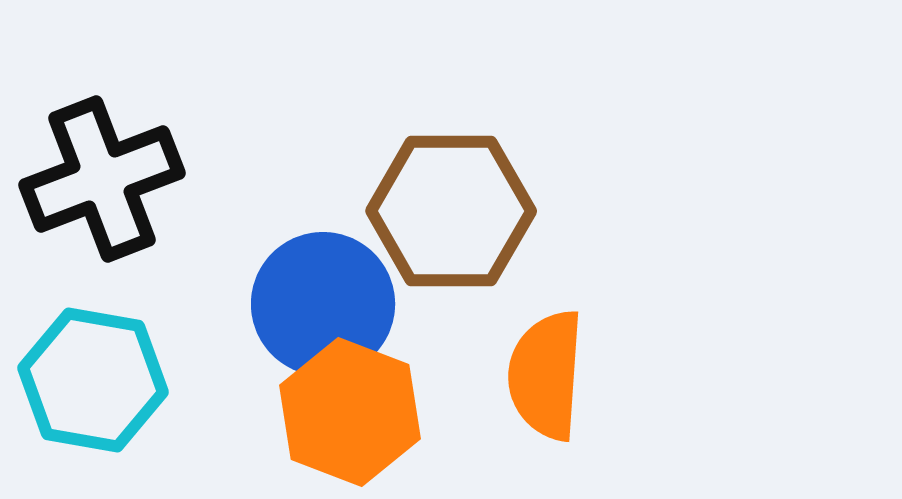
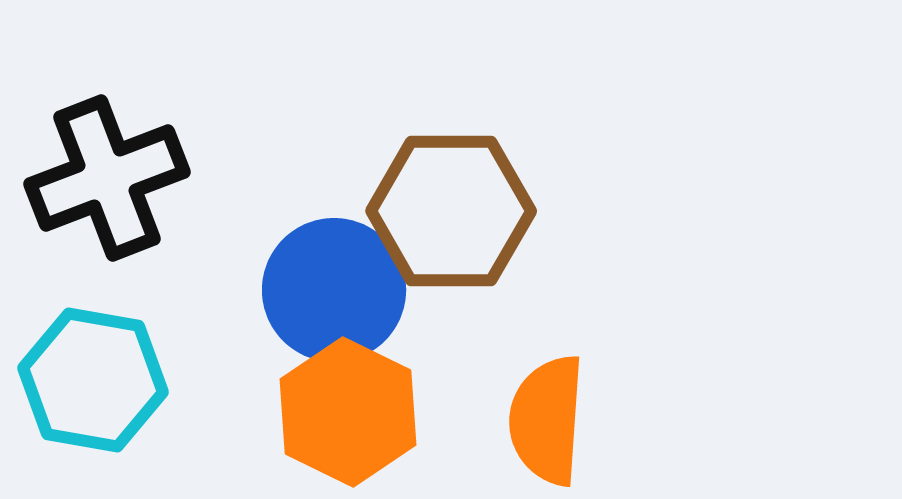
black cross: moved 5 px right, 1 px up
blue circle: moved 11 px right, 14 px up
orange semicircle: moved 1 px right, 45 px down
orange hexagon: moved 2 px left; rotated 5 degrees clockwise
